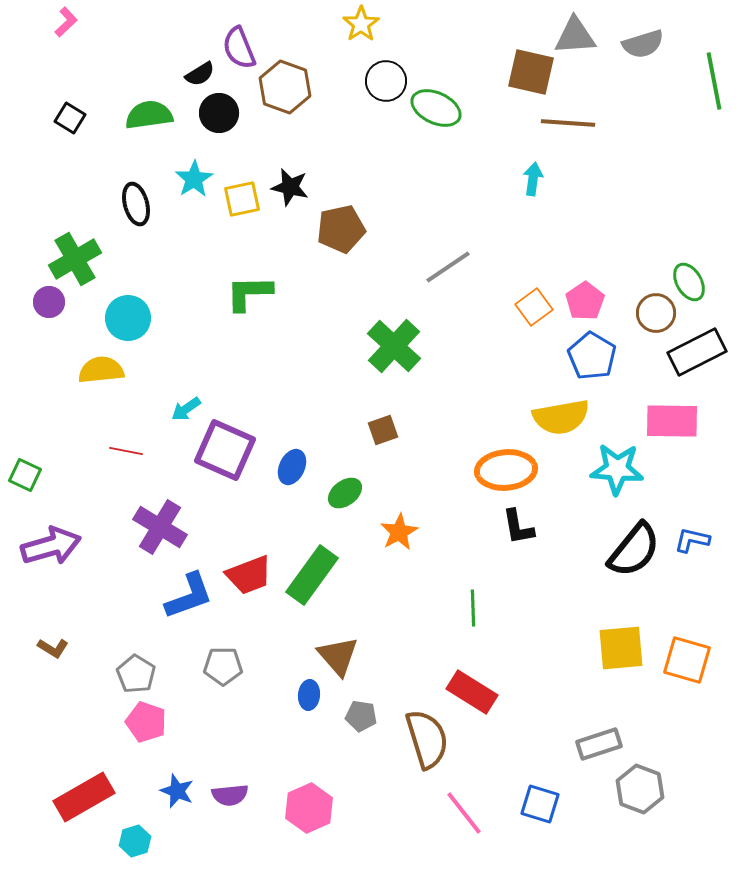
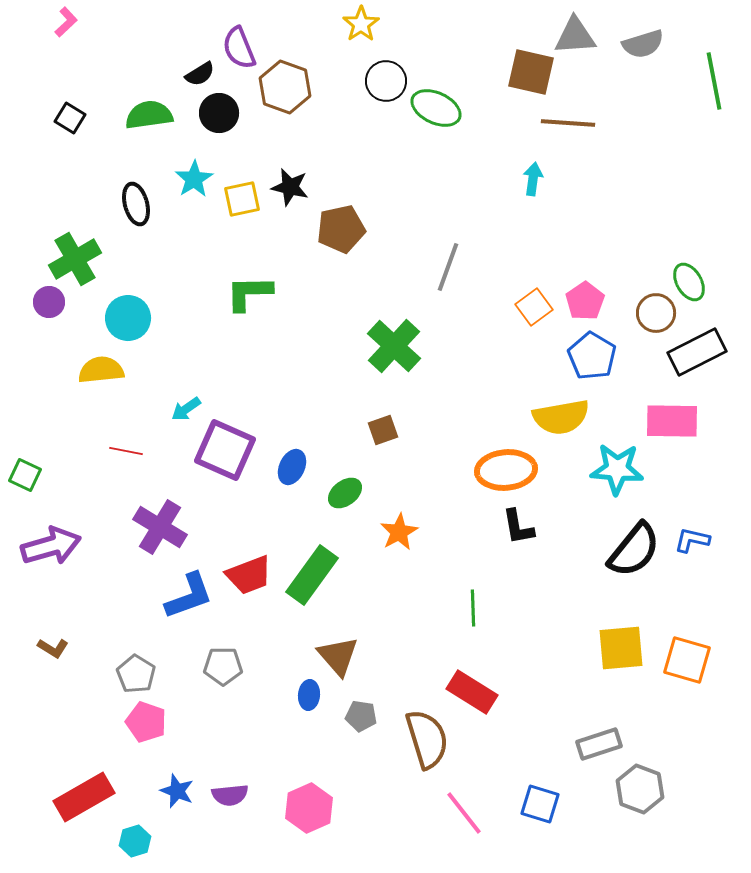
gray line at (448, 267): rotated 36 degrees counterclockwise
